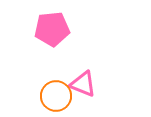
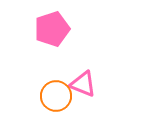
pink pentagon: rotated 12 degrees counterclockwise
